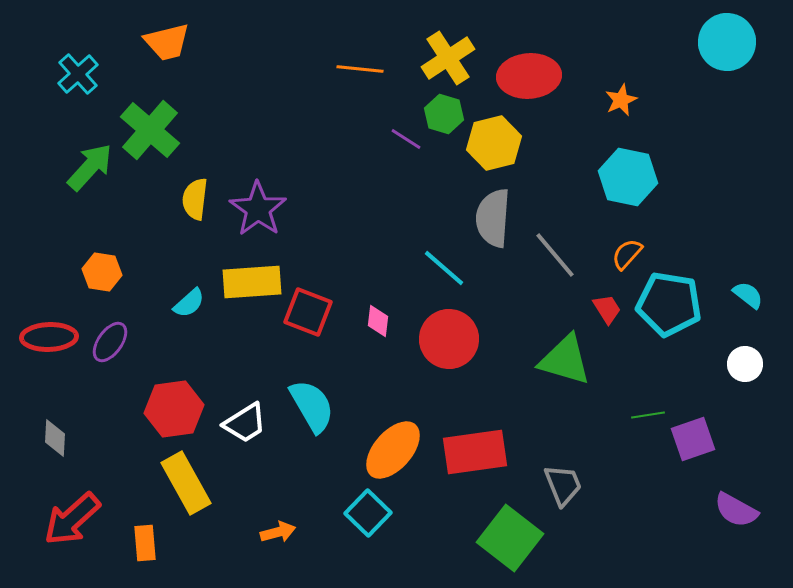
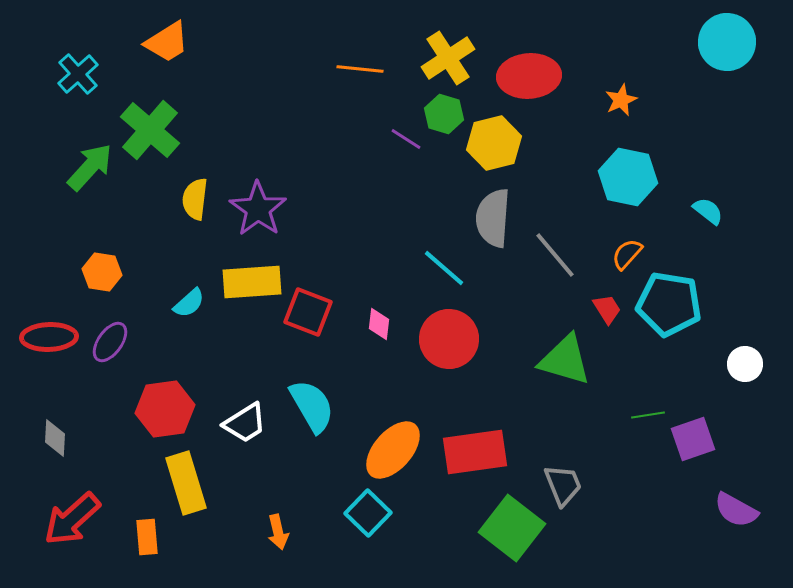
orange trapezoid at (167, 42): rotated 18 degrees counterclockwise
cyan semicircle at (748, 295): moved 40 px left, 84 px up
pink diamond at (378, 321): moved 1 px right, 3 px down
red hexagon at (174, 409): moved 9 px left
yellow rectangle at (186, 483): rotated 12 degrees clockwise
orange arrow at (278, 532): rotated 92 degrees clockwise
green square at (510, 538): moved 2 px right, 10 px up
orange rectangle at (145, 543): moved 2 px right, 6 px up
